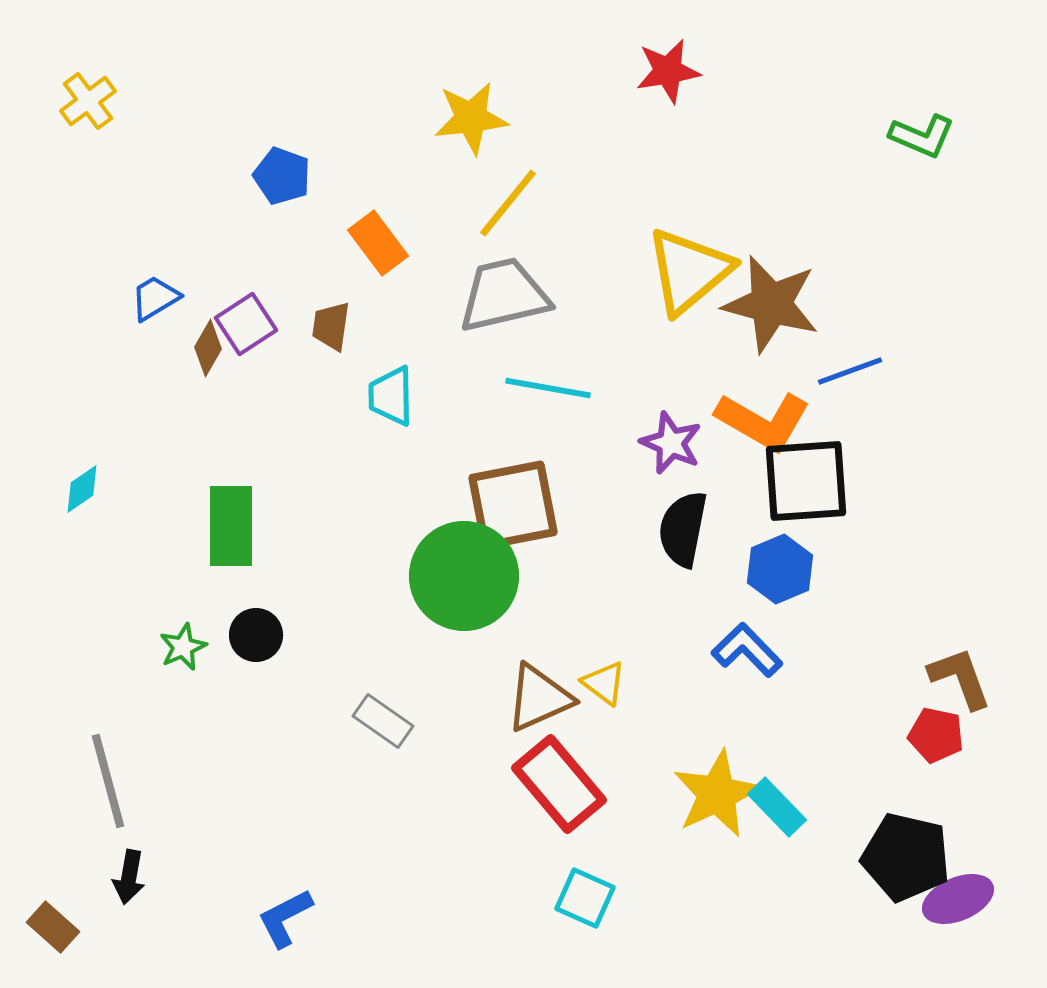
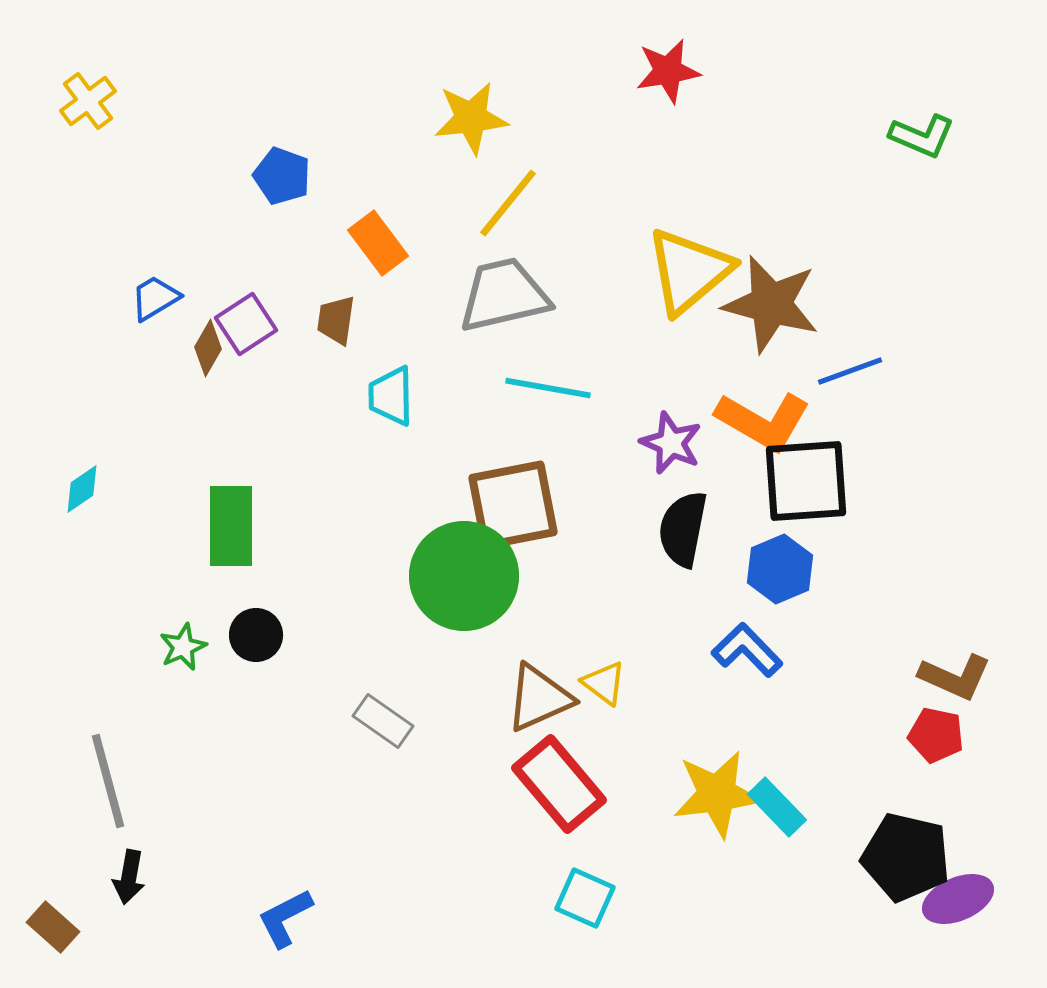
brown trapezoid at (331, 326): moved 5 px right, 6 px up
brown L-shape at (960, 678): moved 5 px left, 1 px up; rotated 134 degrees clockwise
yellow star at (717, 794): rotated 18 degrees clockwise
